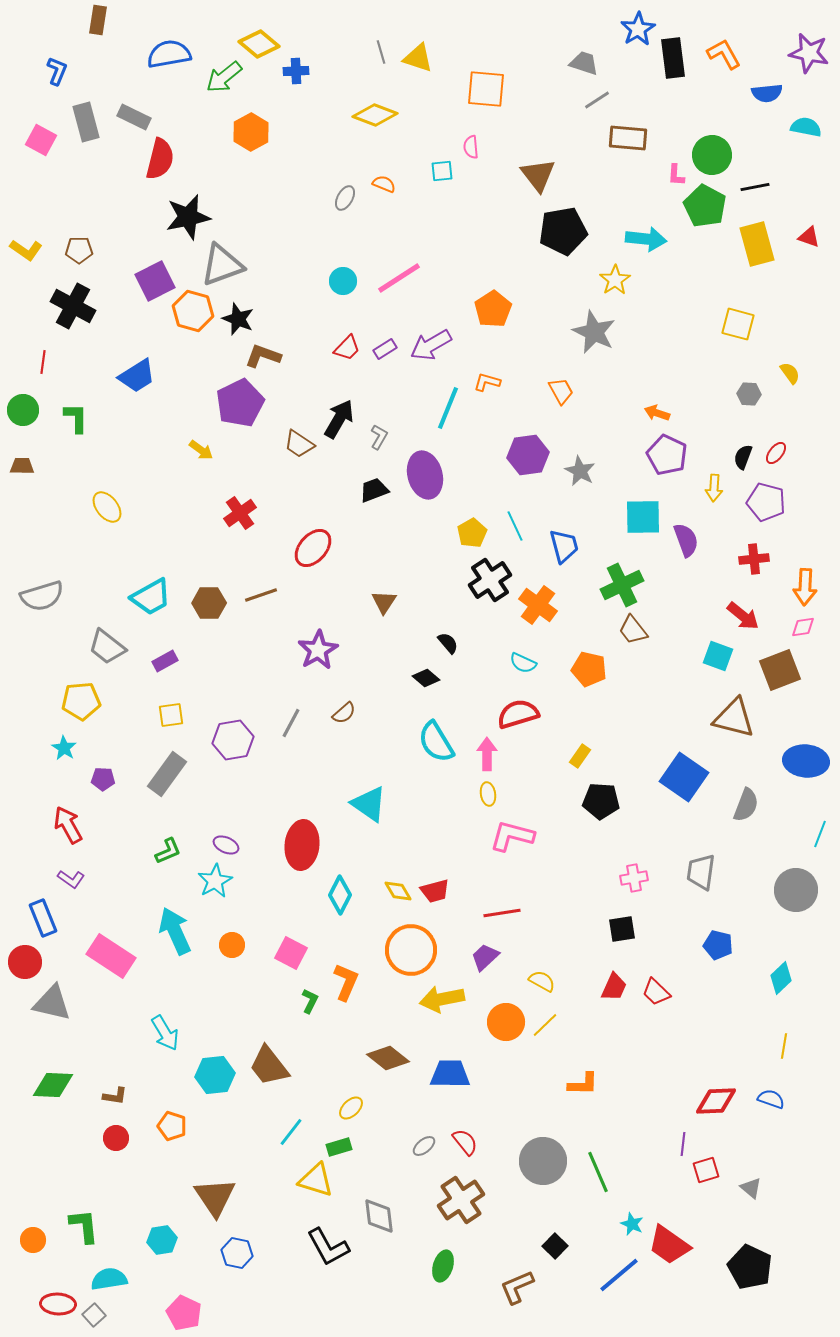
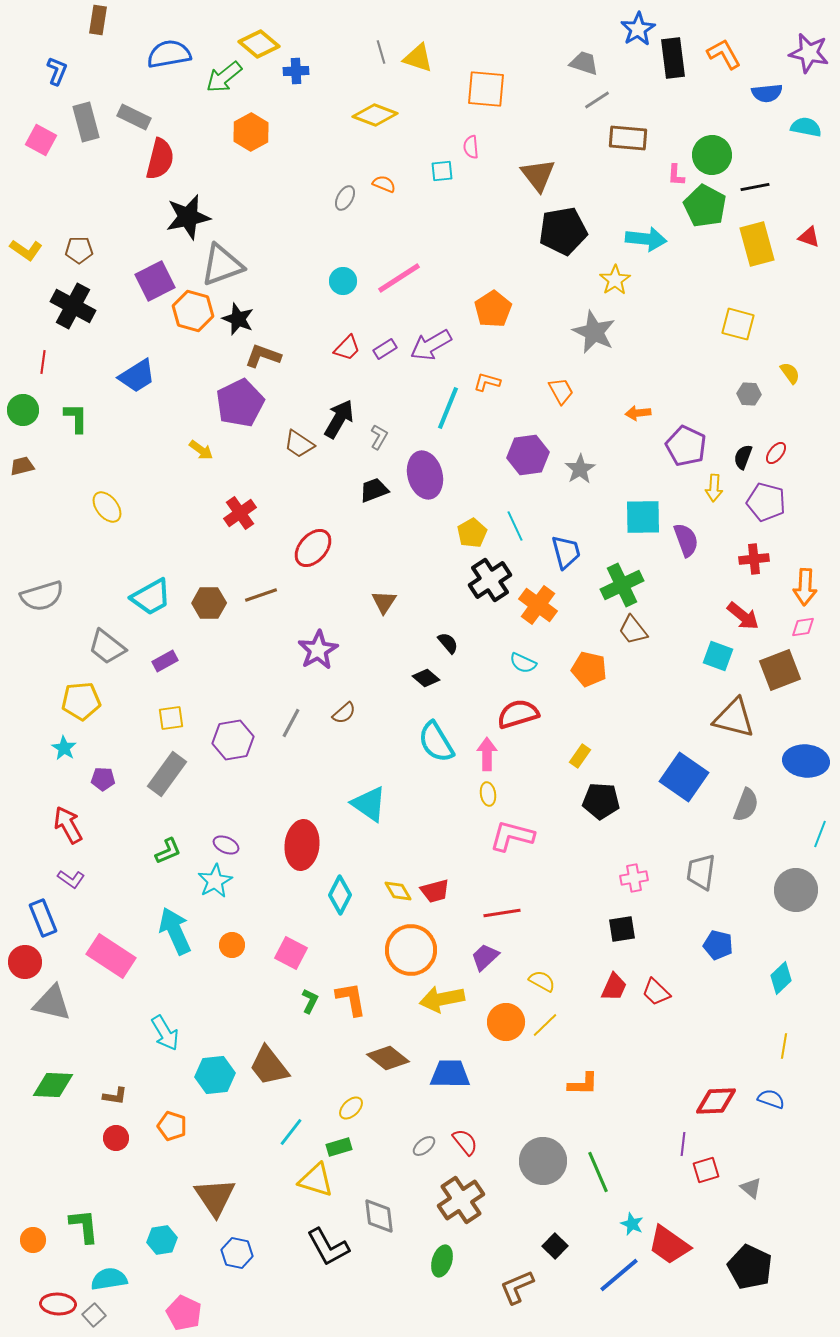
orange arrow at (657, 413): moved 19 px left; rotated 25 degrees counterclockwise
purple pentagon at (667, 455): moved 19 px right, 9 px up
brown trapezoid at (22, 466): rotated 15 degrees counterclockwise
gray star at (580, 471): moved 2 px up; rotated 12 degrees clockwise
blue trapezoid at (564, 546): moved 2 px right, 6 px down
yellow square at (171, 715): moved 3 px down
orange L-shape at (346, 982): moved 5 px right, 17 px down; rotated 33 degrees counterclockwise
green ellipse at (443, 1266): moved 1 px left, 5 px up
